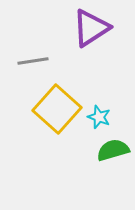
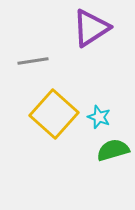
yellow square: moved 3 px left, 5 px down
